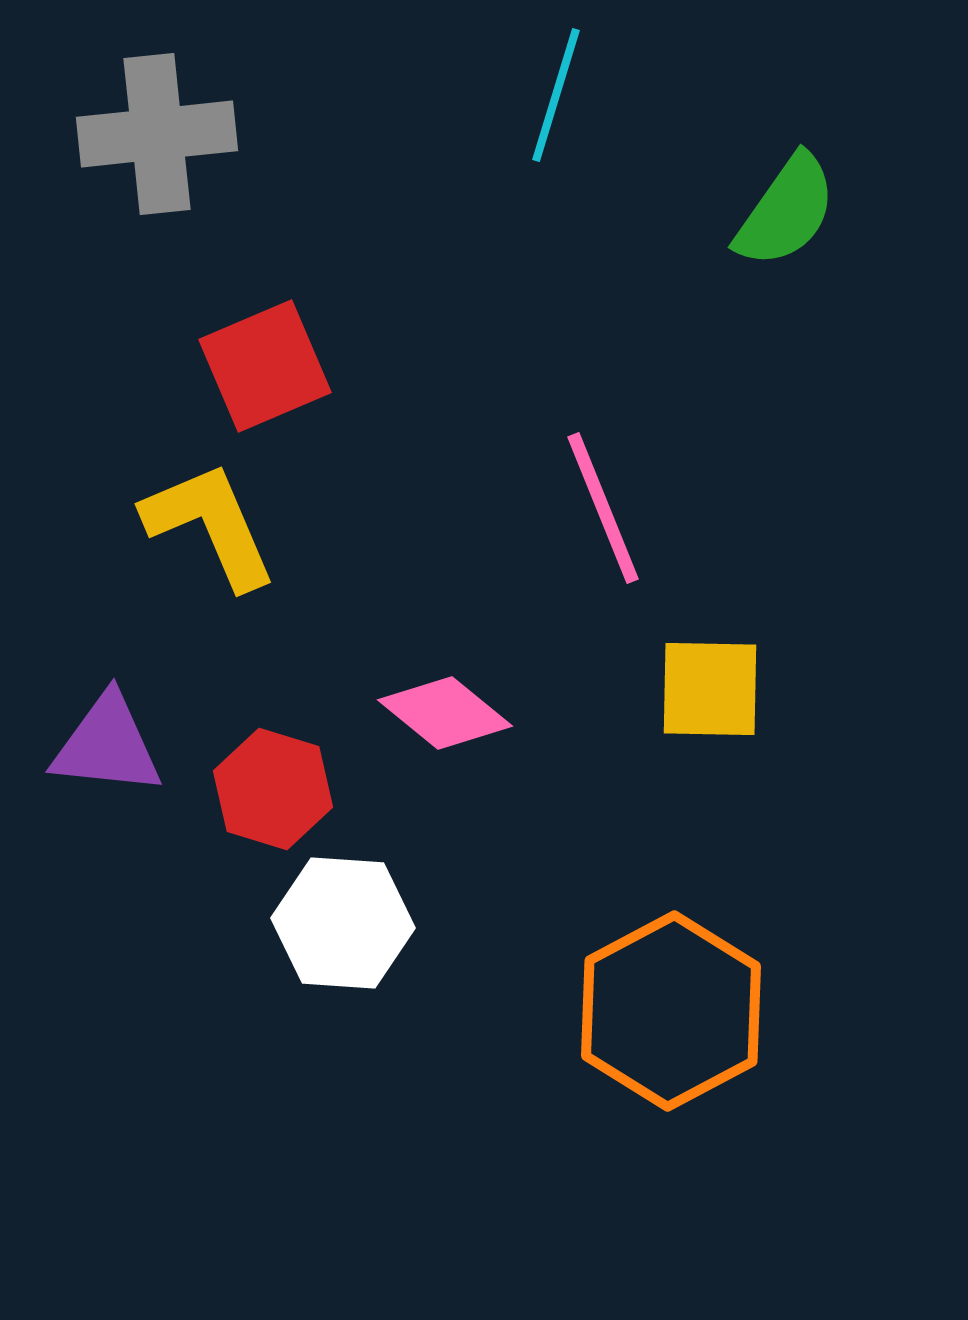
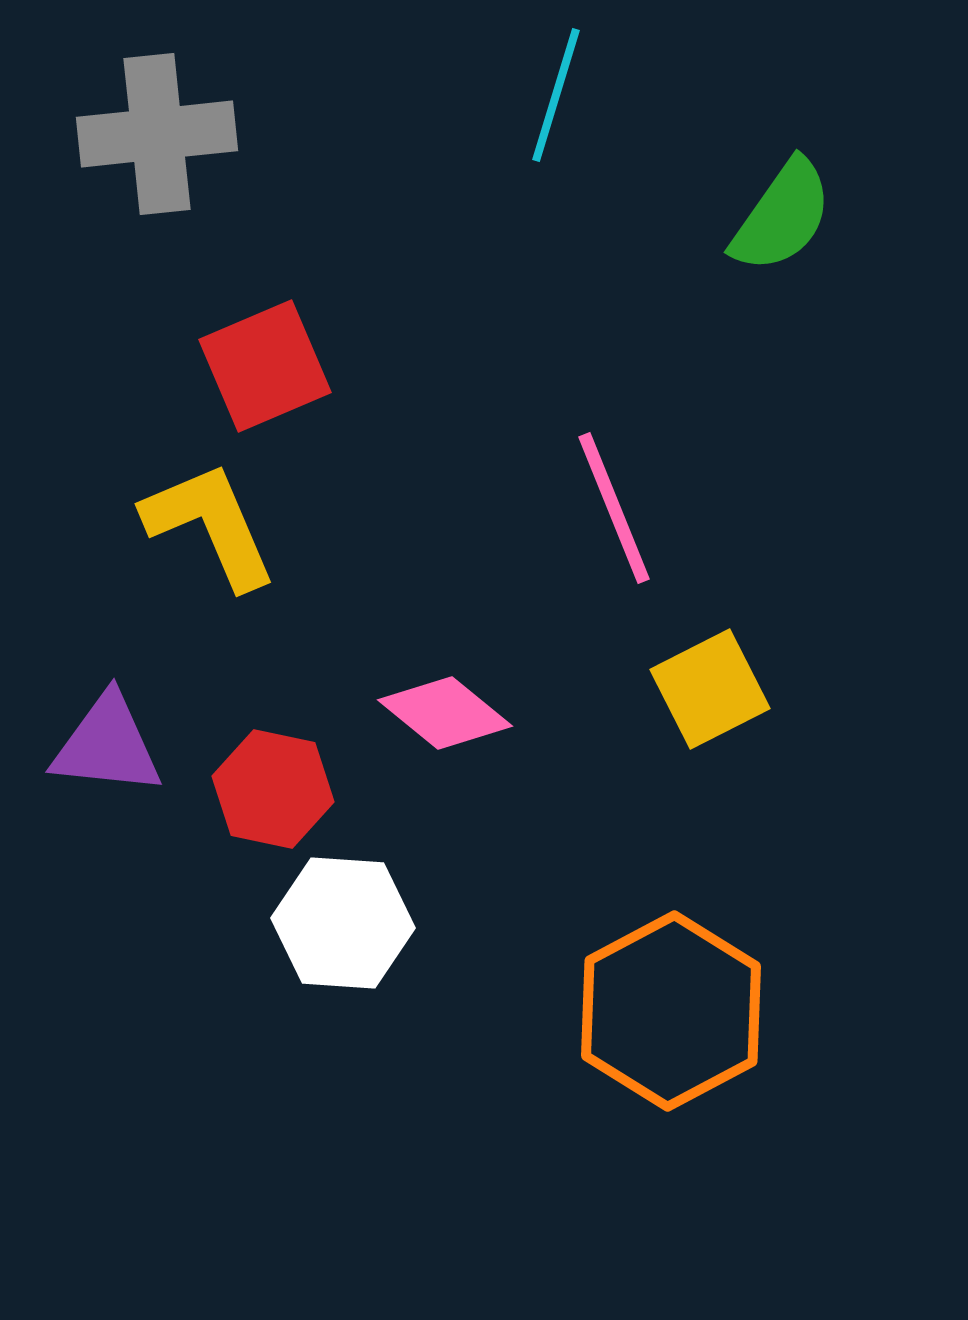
green semicircle: moved 4 px left, 5 px down
pink line: moved 11 px right
yellow square: rotated 28 degrees counterclockwise
red hexagon: rotated 5 degrees counterclockwise
